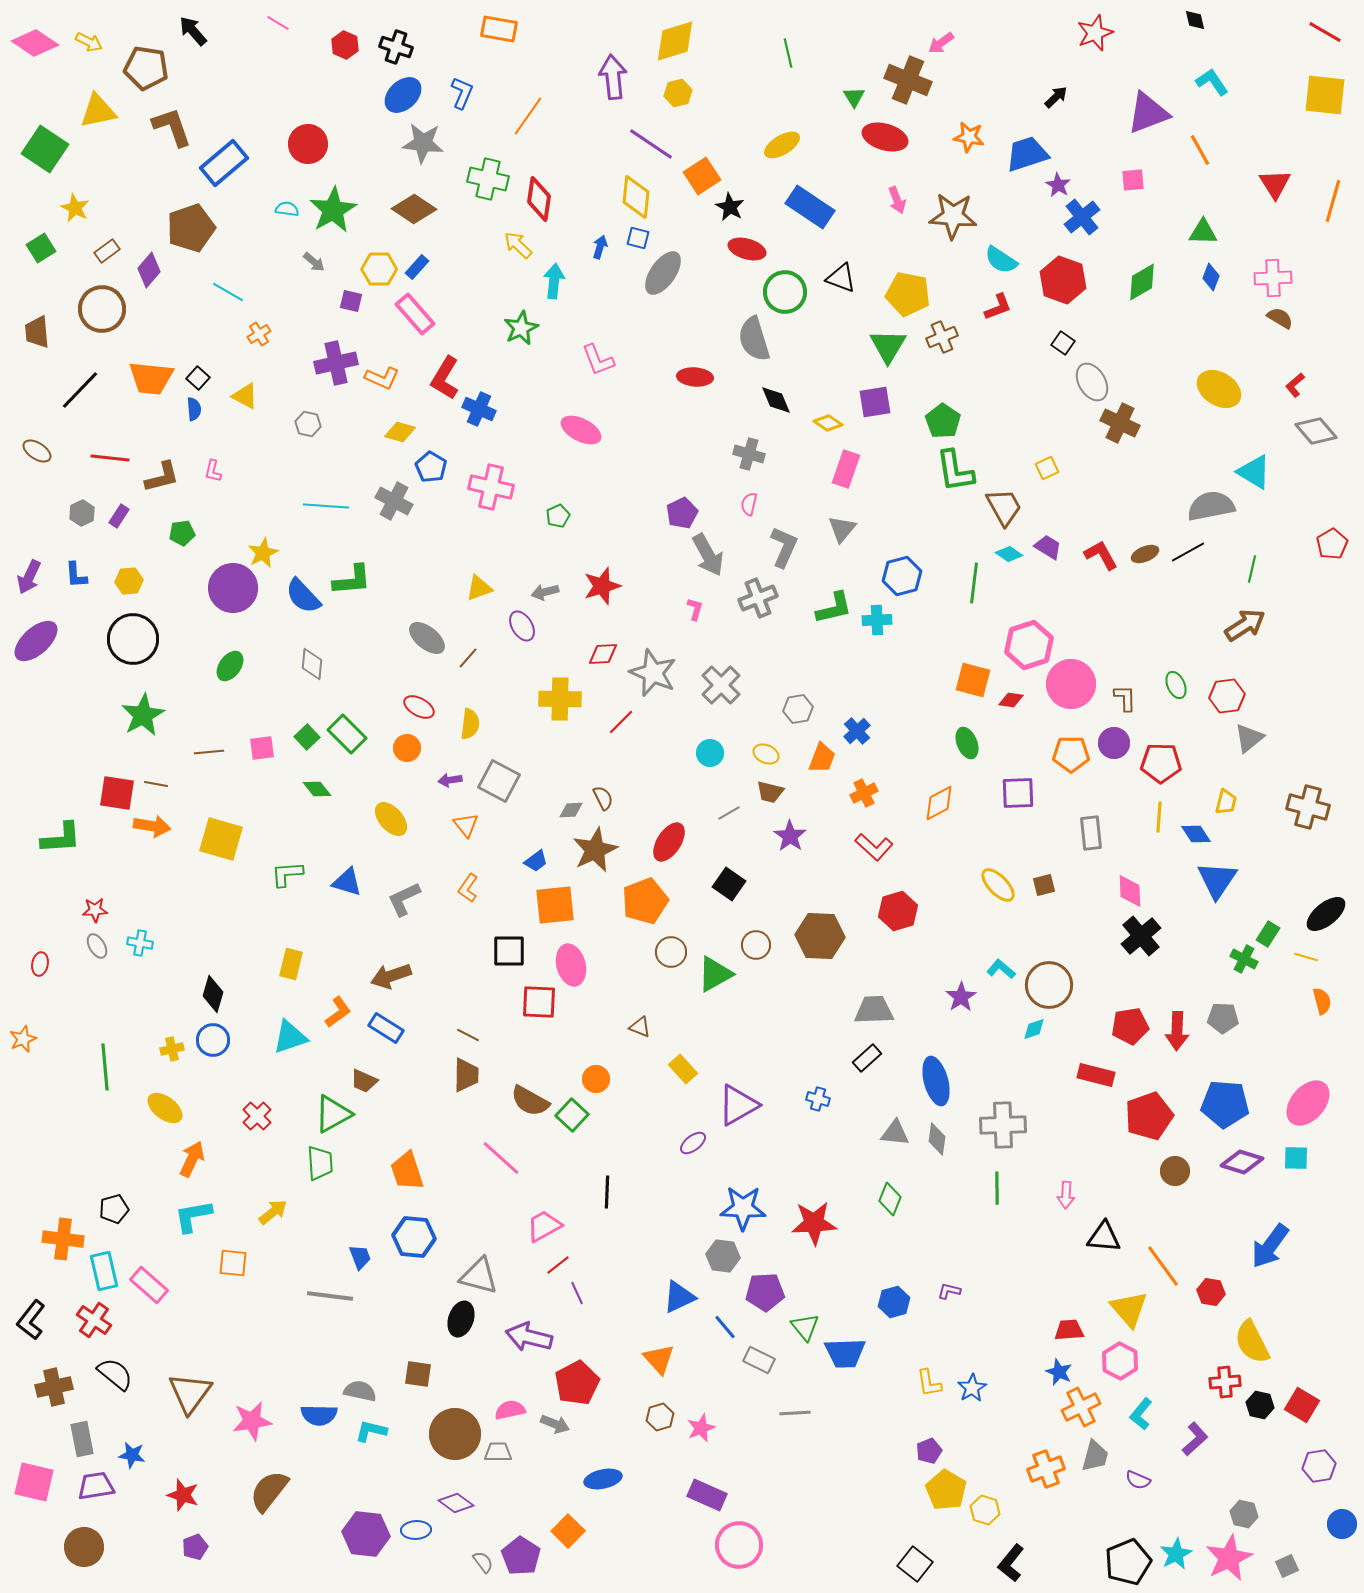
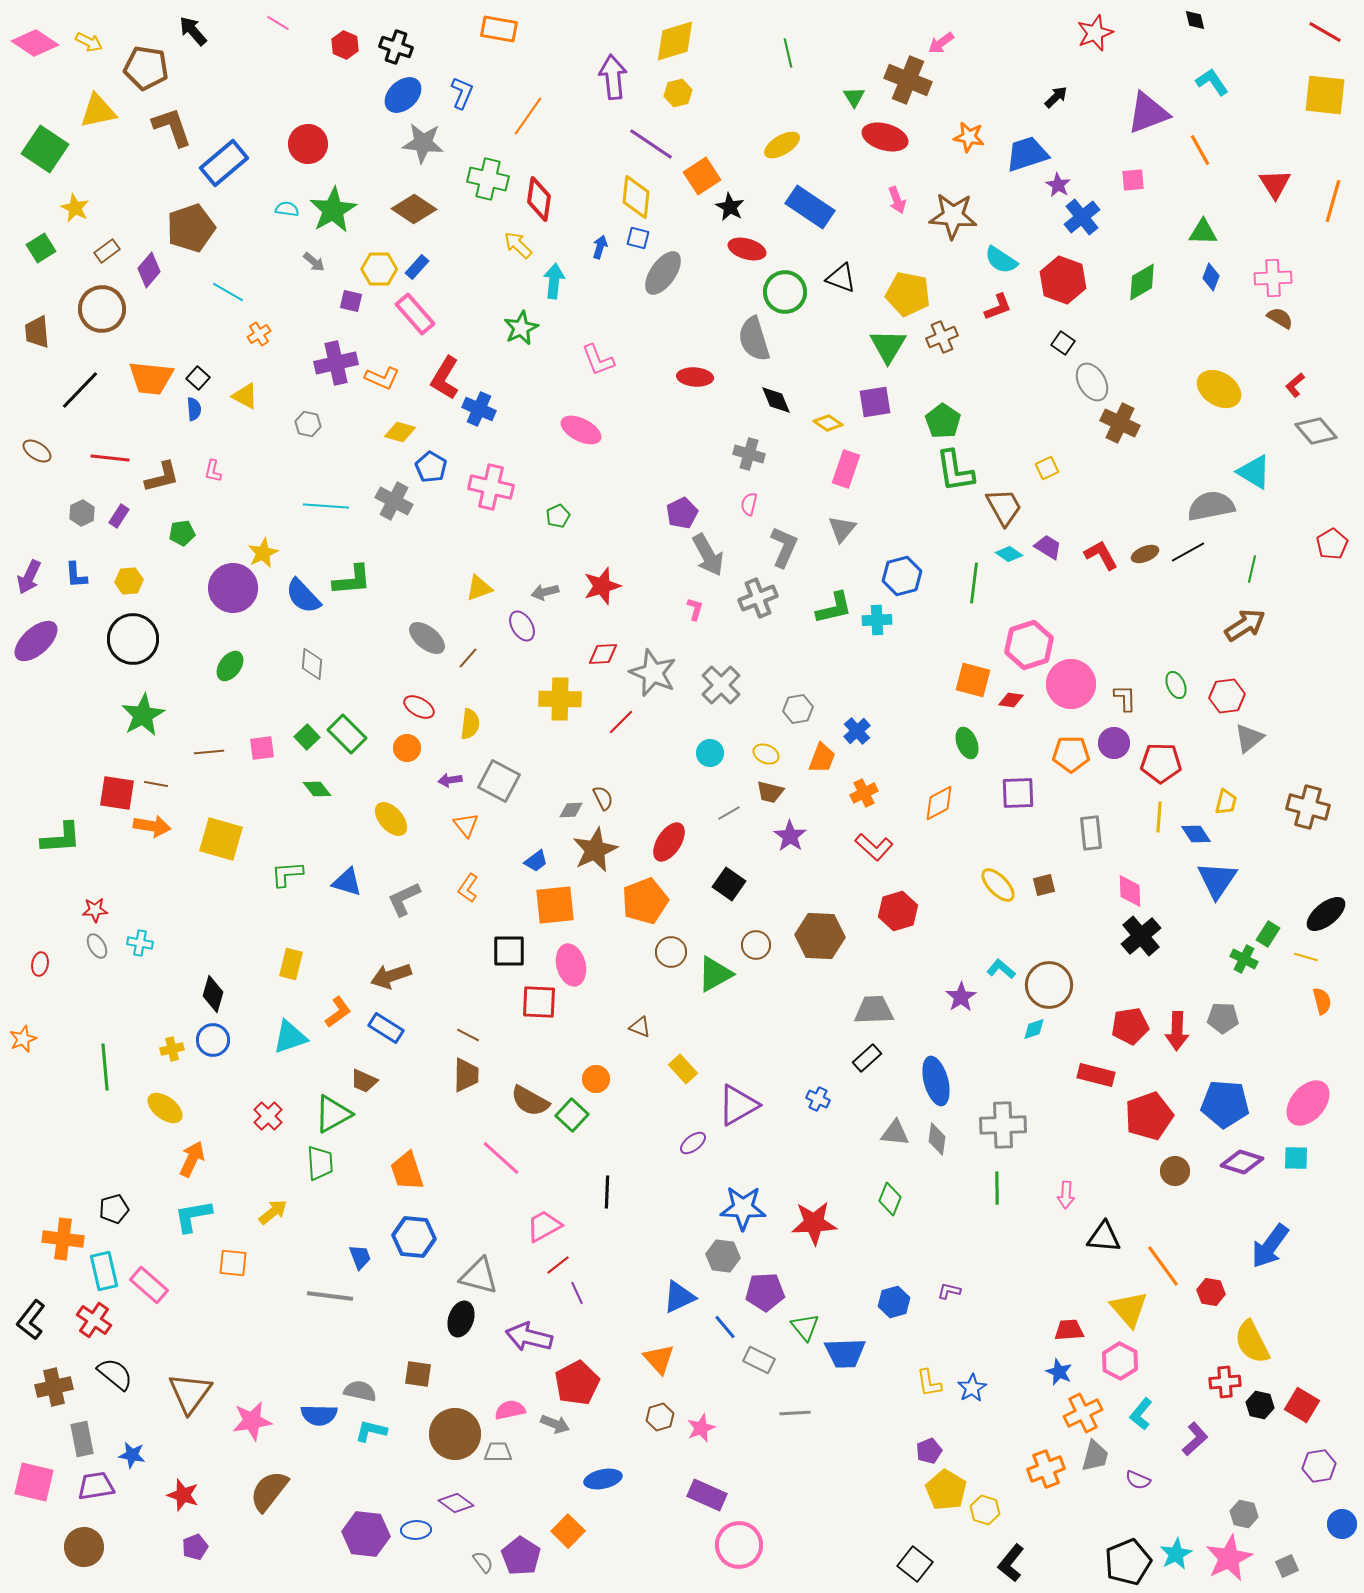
blue cross at (818, 1099): rotated 10 degrees clockwise
red cross at (257, 1116): moved 11 px right
orange cross at (1081, 1407): moved 2 px right, 6 px down
